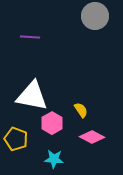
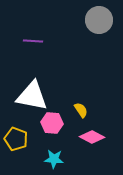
gray circle: moved 4 px right, 4 px down
purple line: moved 3 px right, 4 px down
pink hexagon: rotated 25 degrees counterclockwise
